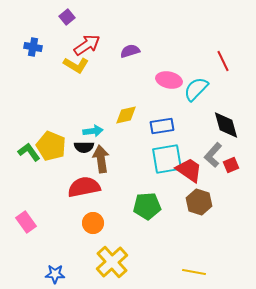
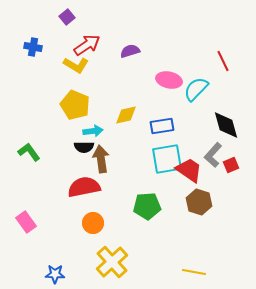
yellow pentagon: moved 24 px right, 41 px up
